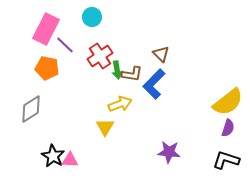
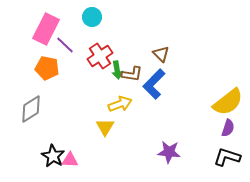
black L-shape: moved 1 px right, 3 px up
